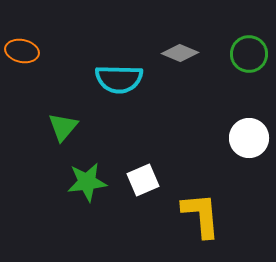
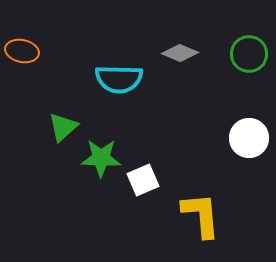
green triangle: rotated 8 degrees clockwise
green star: moved 14 px right, 24 px up; rotated 9 degrees clockwise
